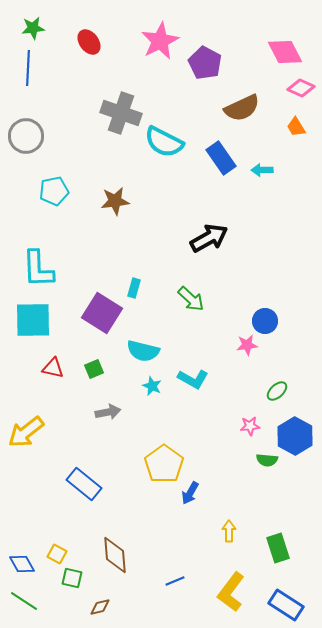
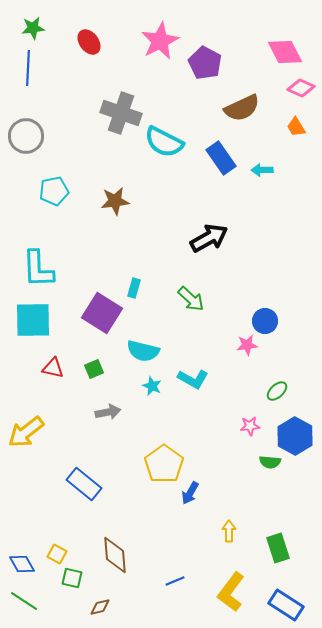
green semicircle at (267, 460): moved 3 px right, 2 px down
